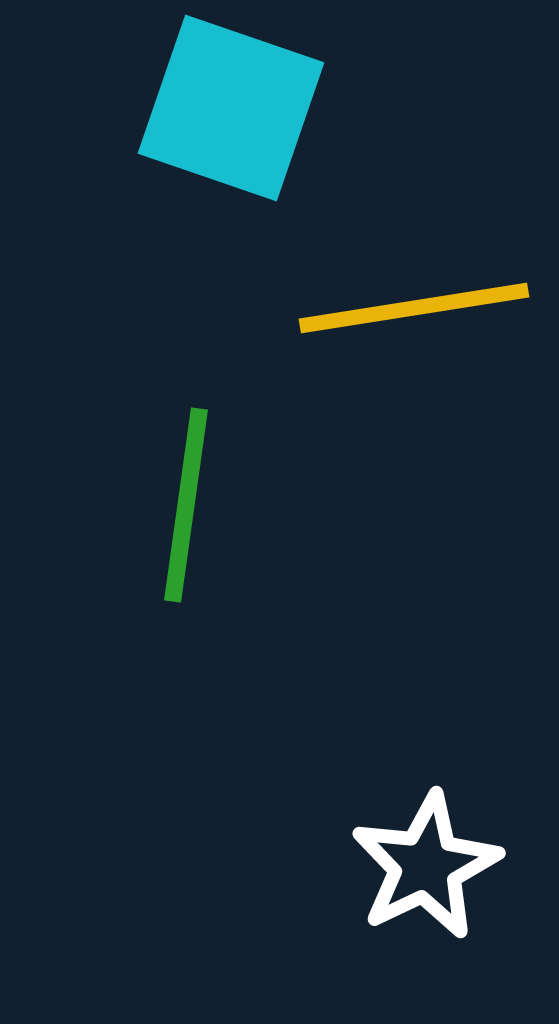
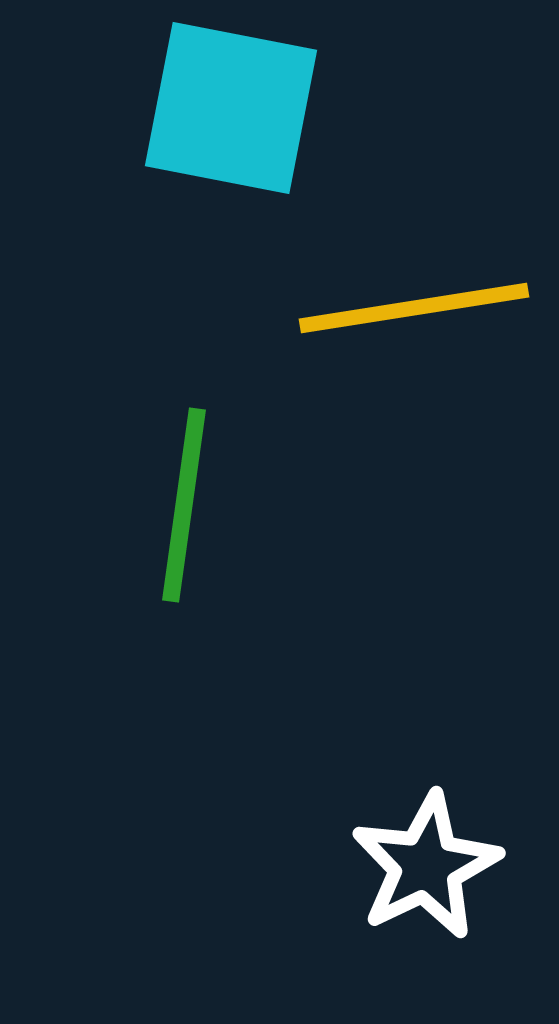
cyan square: rotated 8 degrees counterclockwise
green line: moved 2 px left
